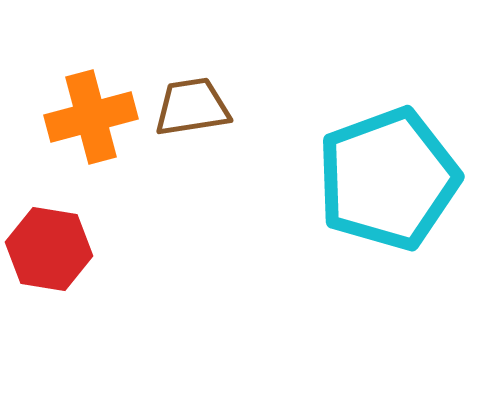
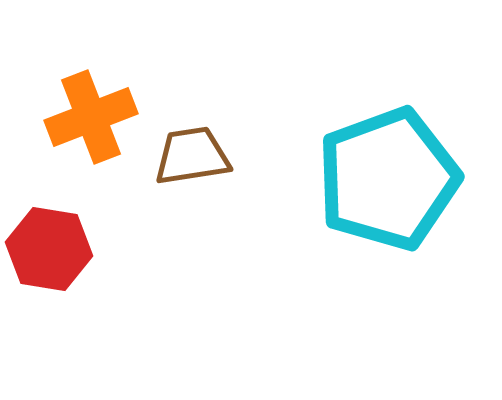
brown trapezoid: moved 49 px down
orange cross: rotated 6 degrees counterclockwise
